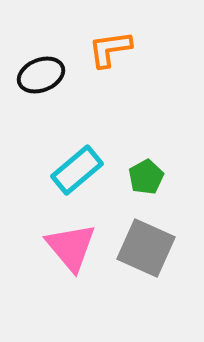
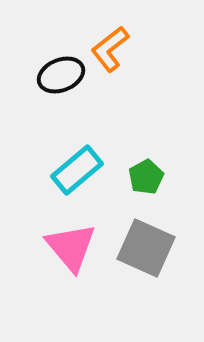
orange L-shape: rotated 30 degrees counterclockwise
black ellipse: moved 20 px right
